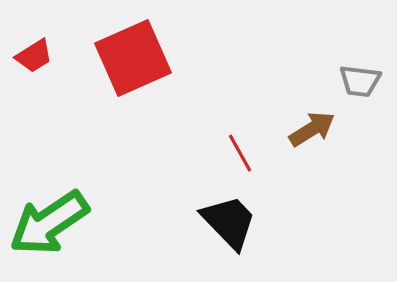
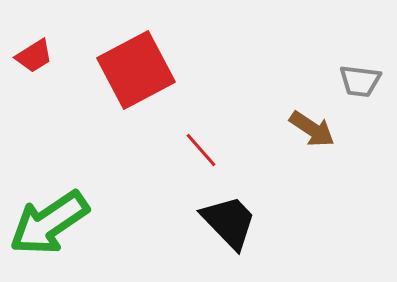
red square: moved 3 px right, 12 px down; rotated 4 degrees counterclockwise
brown arrow: rotated 66 degrees clockwise
red line: moved 39 px left, 3 px up; rotated 12 degrees counterclockwise
